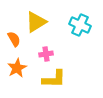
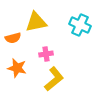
yellow triangle: rotated 20 degrees clockwise
orange semicircle: moved 1 px left, 1 px up; rotated 105 degrees clockwise
orange star: rotated 30 degrees counterclockwise
yellow L-shape: rotated 40 degrees counterclockwise
